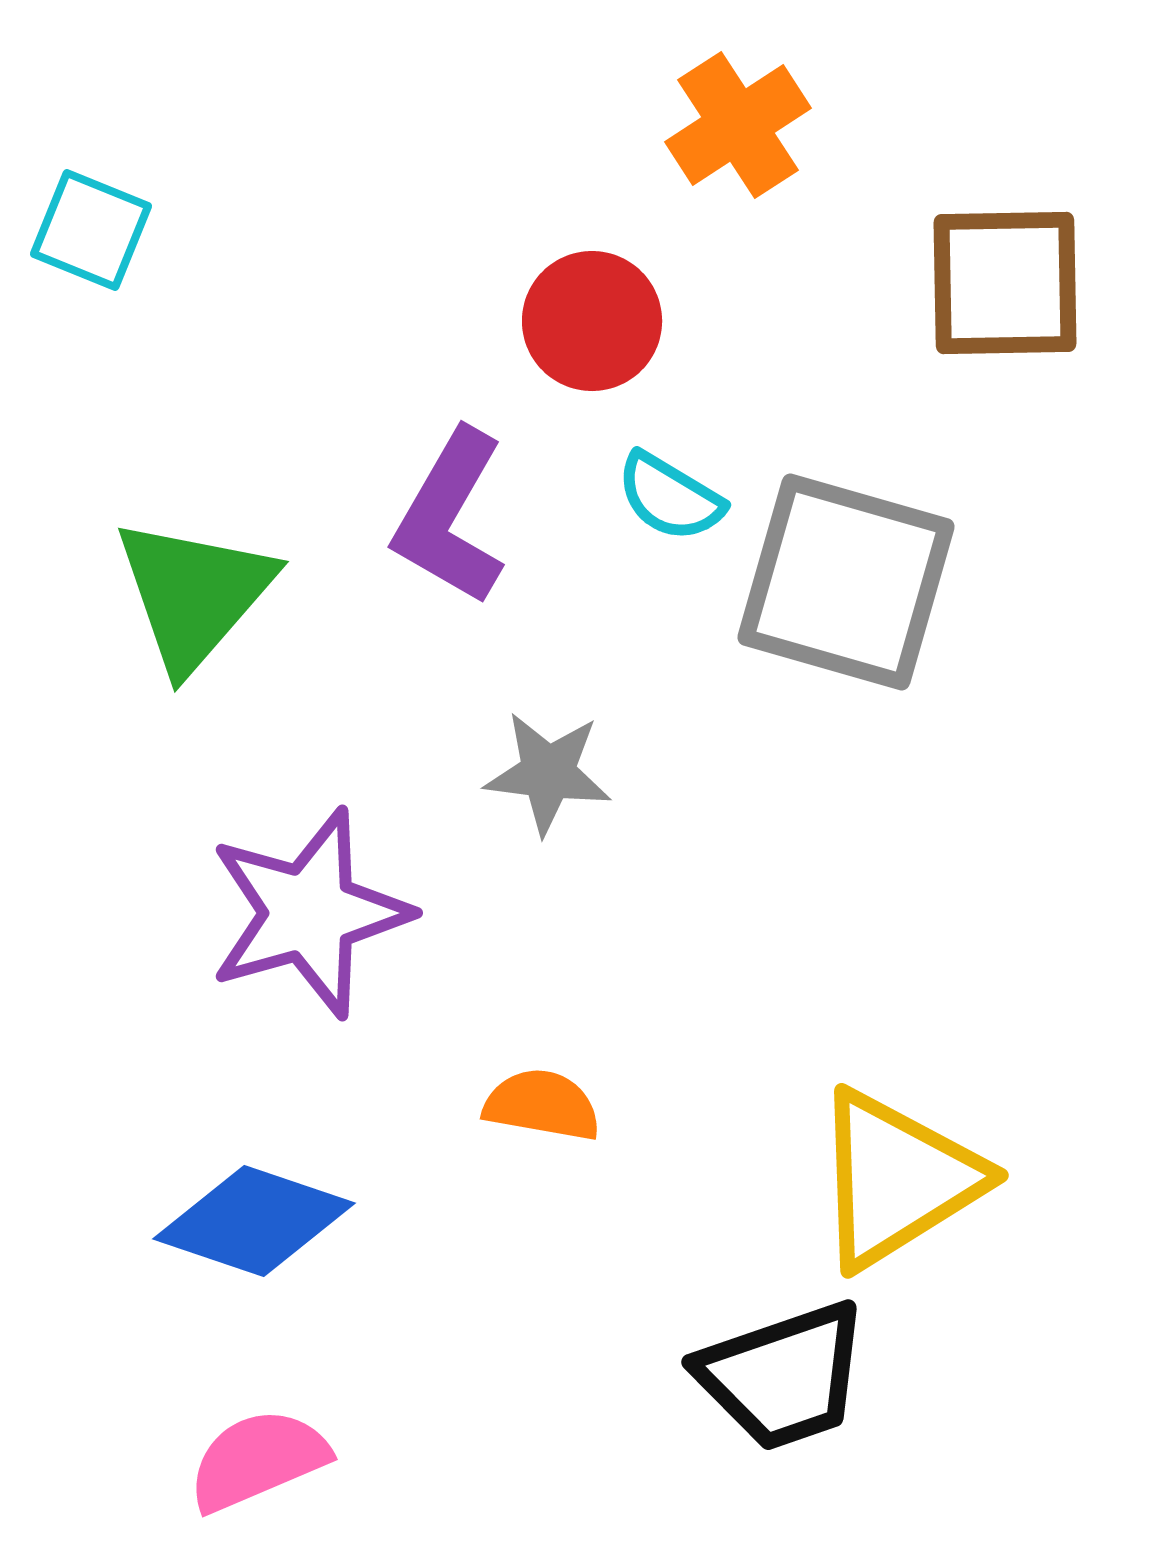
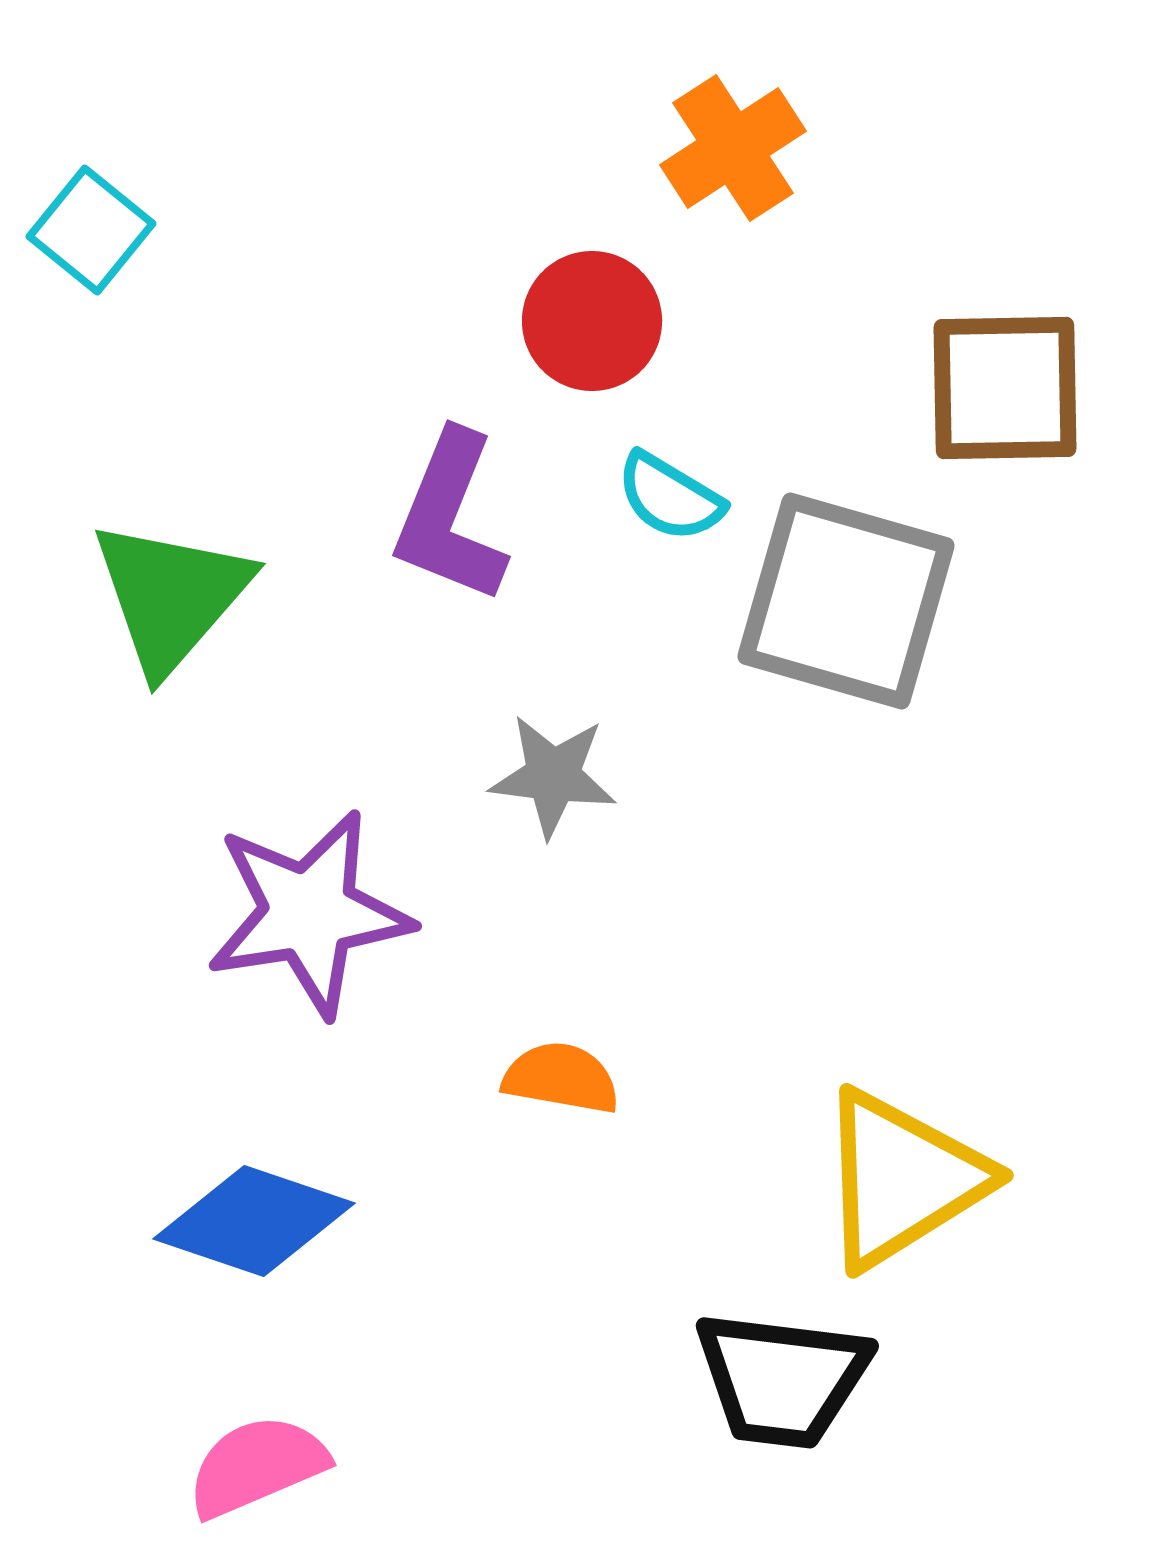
orange cross: moved 5 px left, 23 px down
cyan square: rotated 17 degrees clockwise
brown square: moved 105 px down
purple L-shape: rotated 8 degrees counterclockwise
gray square: moved 19 px down
green triangle: moved 23 px left, 2 px down
gray star: moved 5 px right, 3 px down
purple star: rotated 7 degrees clockwise
orange semicircle: moved 19 px right, 27 px up
yellow triangle: moved 5 px right
black trapezoid: moved 1 px left, 3 px down; rotated 26 degrees clockwise
pink semicircle: moved 1 px left, 6 px down
